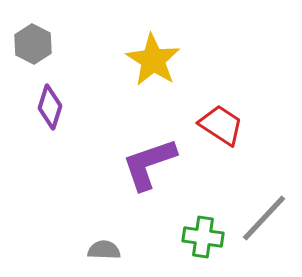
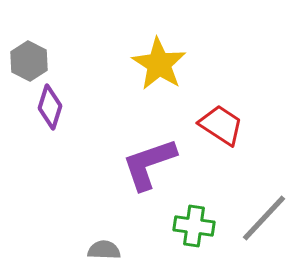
gray hexagon: moved 4 px left, 17 px down
yellow star: moved 6 px right, 4 px down
green cross: moved 9 px left, 11 px up
